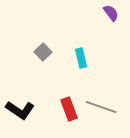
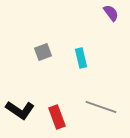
gray square: rotated 24 degrees clockwise
red rectangle: moved 12 px left, 8 px down
